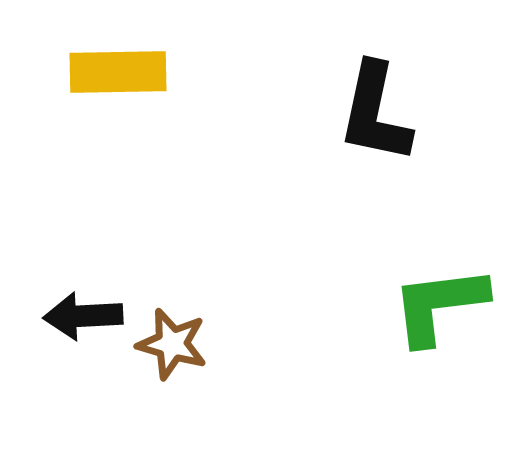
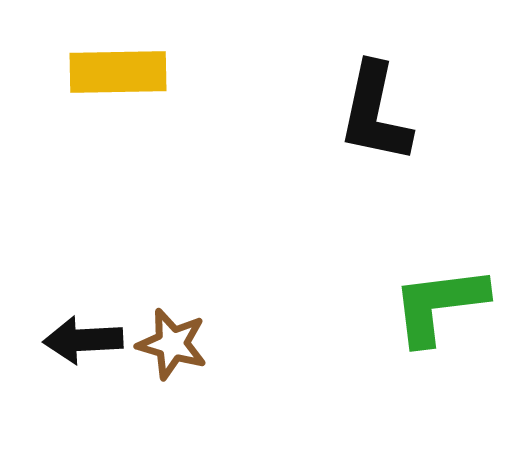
black arrow: moved 24 px down
